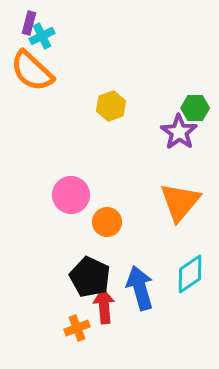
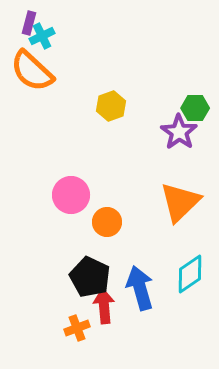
orange triangle: rotated 6 degrees clockwise
